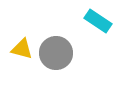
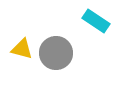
cyan rectangle: moved 2 px left
